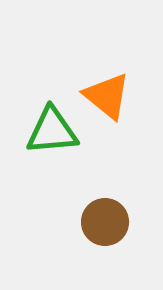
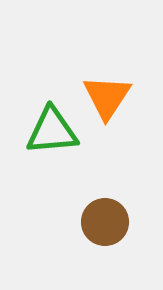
orange triangle: moved 1 px down; rotated 24 degrees clockwise
